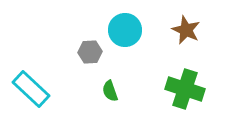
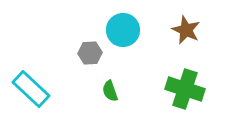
cyan circle: moved 2 px left
gray hexagon: moved 1 px down
